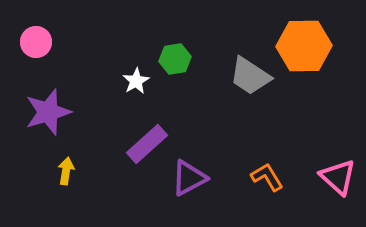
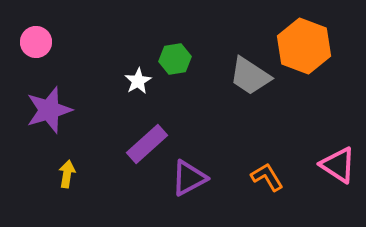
orange hexagon: rotated 22 degrees clockwise
white star: moved 2 px right
purple star: moved 1 px right, 2 px up
yellow arrow: moved 1 px right, 3 px down
pink triangle: moved 12 px up; rotated 9 degrees counterclockwise
